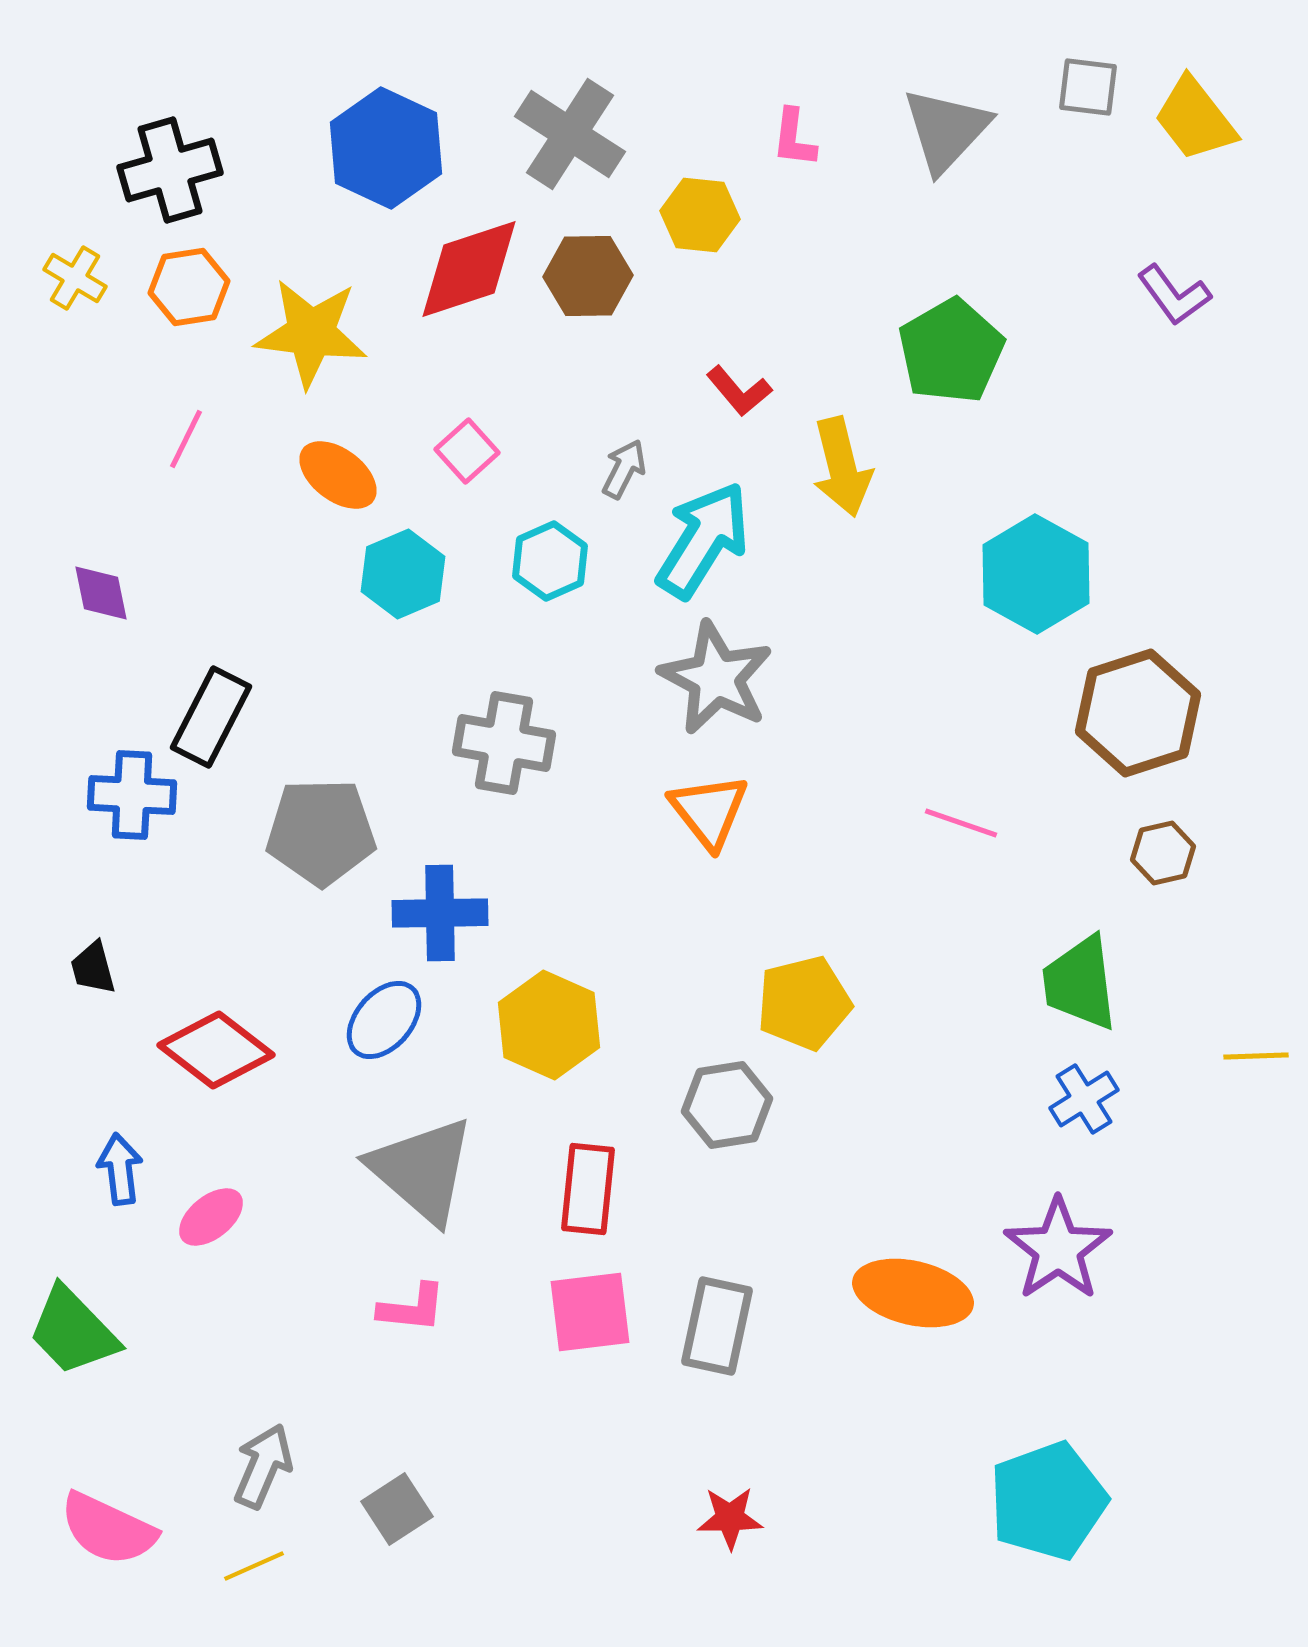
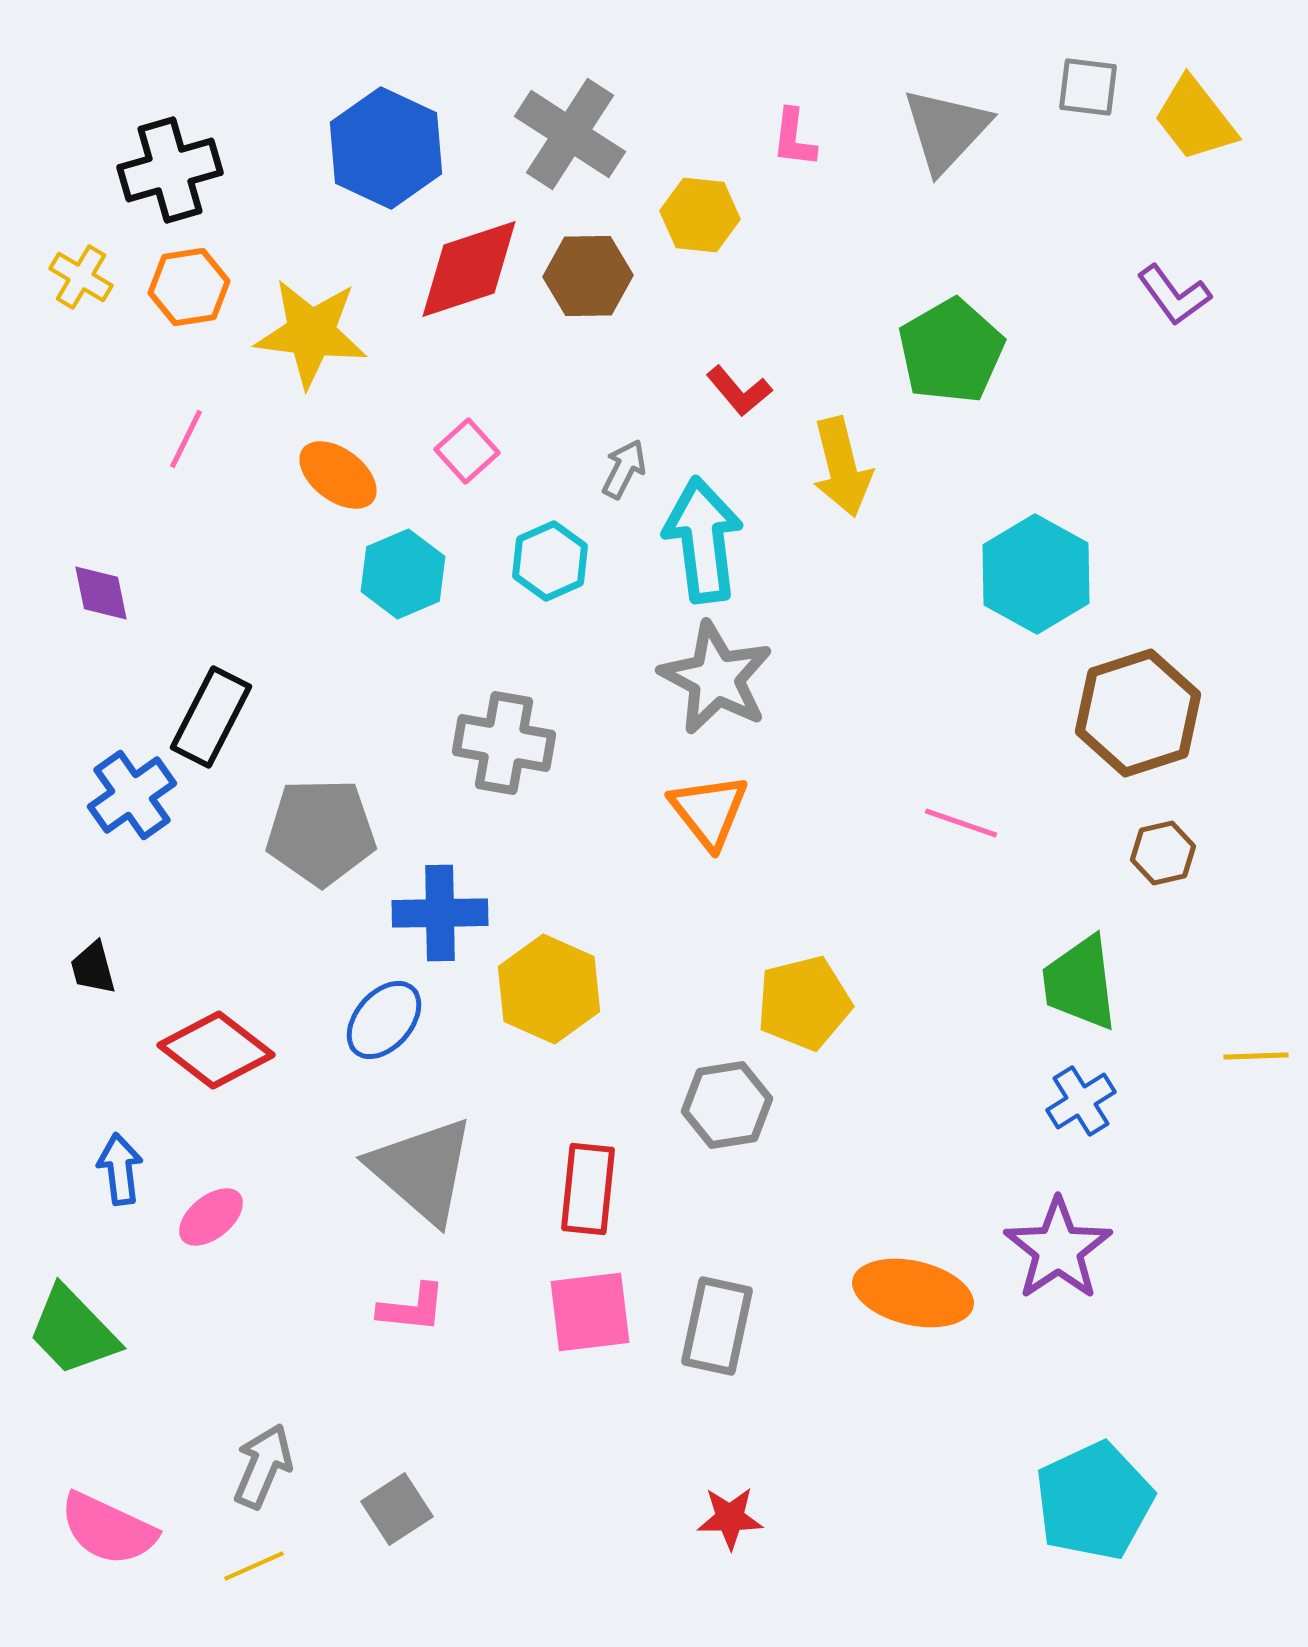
yellow cross at (75, 278): moved 6 px right, 1 px up
cyan arrow at (703, 540): rotated 39 degrees counterclockwise
blue cross at (132, 795): rotated 38 degrees counterclockwise
yellow hexagon at (549, 1025): moved 36 px up
blue cross at (1084, 1099): moved 3 px left, 2 px down
cyan pentagon at (1048, 1501): moved 46 px right; rotated 5 degrees counterclockwise
